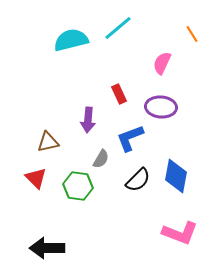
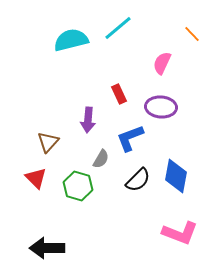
orange line: rotated 12 degrees counterclockwise
brown triangle: rotated 35 degrees counterclockwise
green hexagon: rotated 8 degrees clockwise
